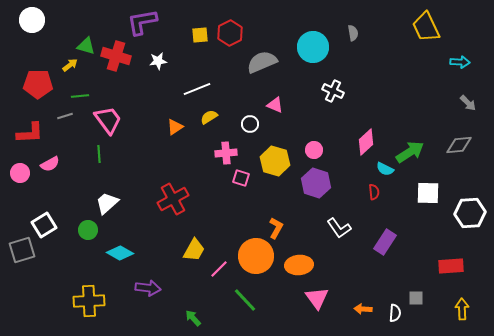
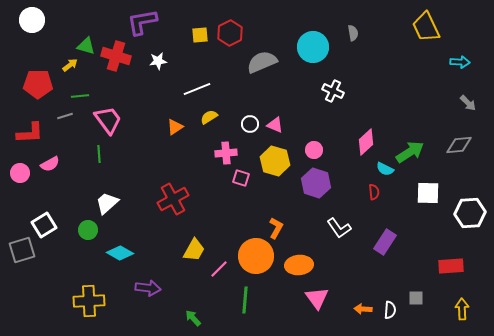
pink triangle at (275, 105): moved 20 px down
green line at (245, 300): rotated 48 degrees clockwise
white semicircle at (395, 313): moved 5 px left, 3 px up
